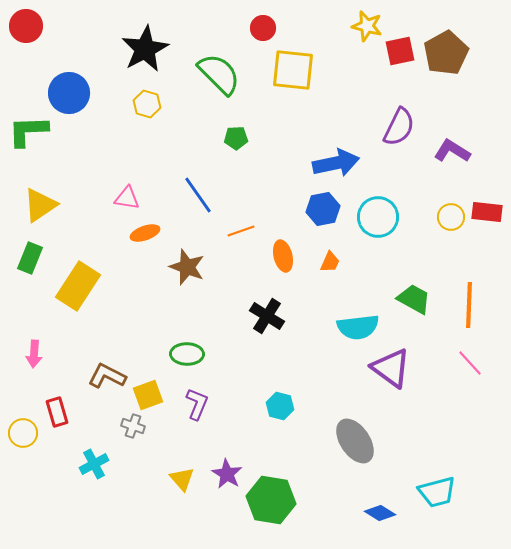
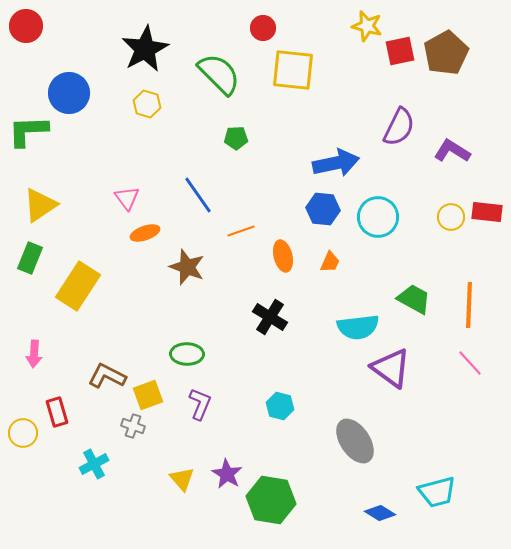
pink triangle at (127, 198): rotated 44 degrees clockwise
blue hexagon at (323, 209): rotated 16 degrees clockwise
black cross at (267, 316): moved 3 px right, 1 px down
purple L-shape at (197, 404): moved 3 px right
